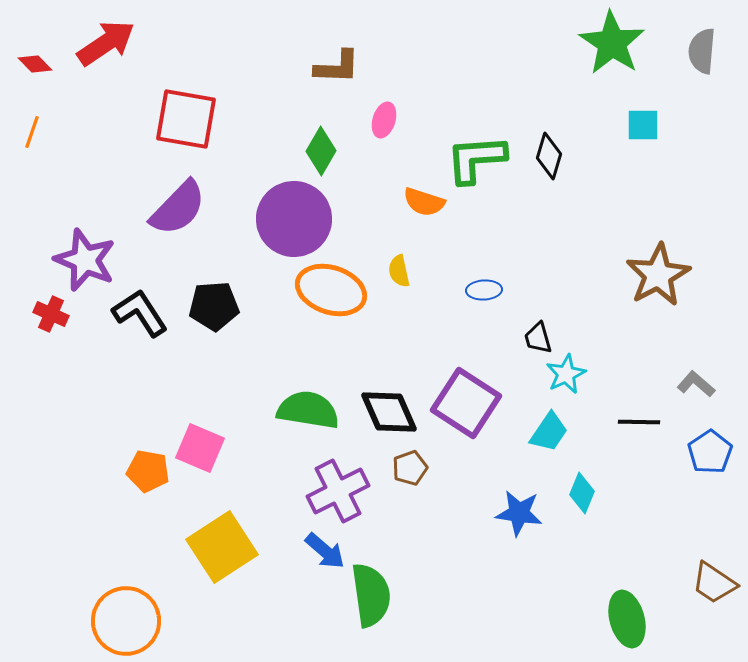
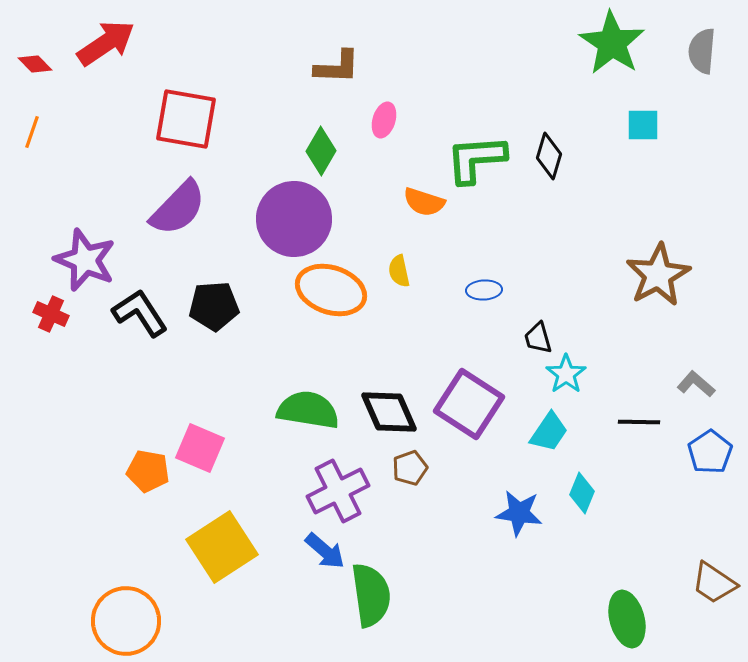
cyan star at (566, 374): rotated 9 degrees counterclockwise
purple square at (466, 403): moved 3 px right, 1 px down
